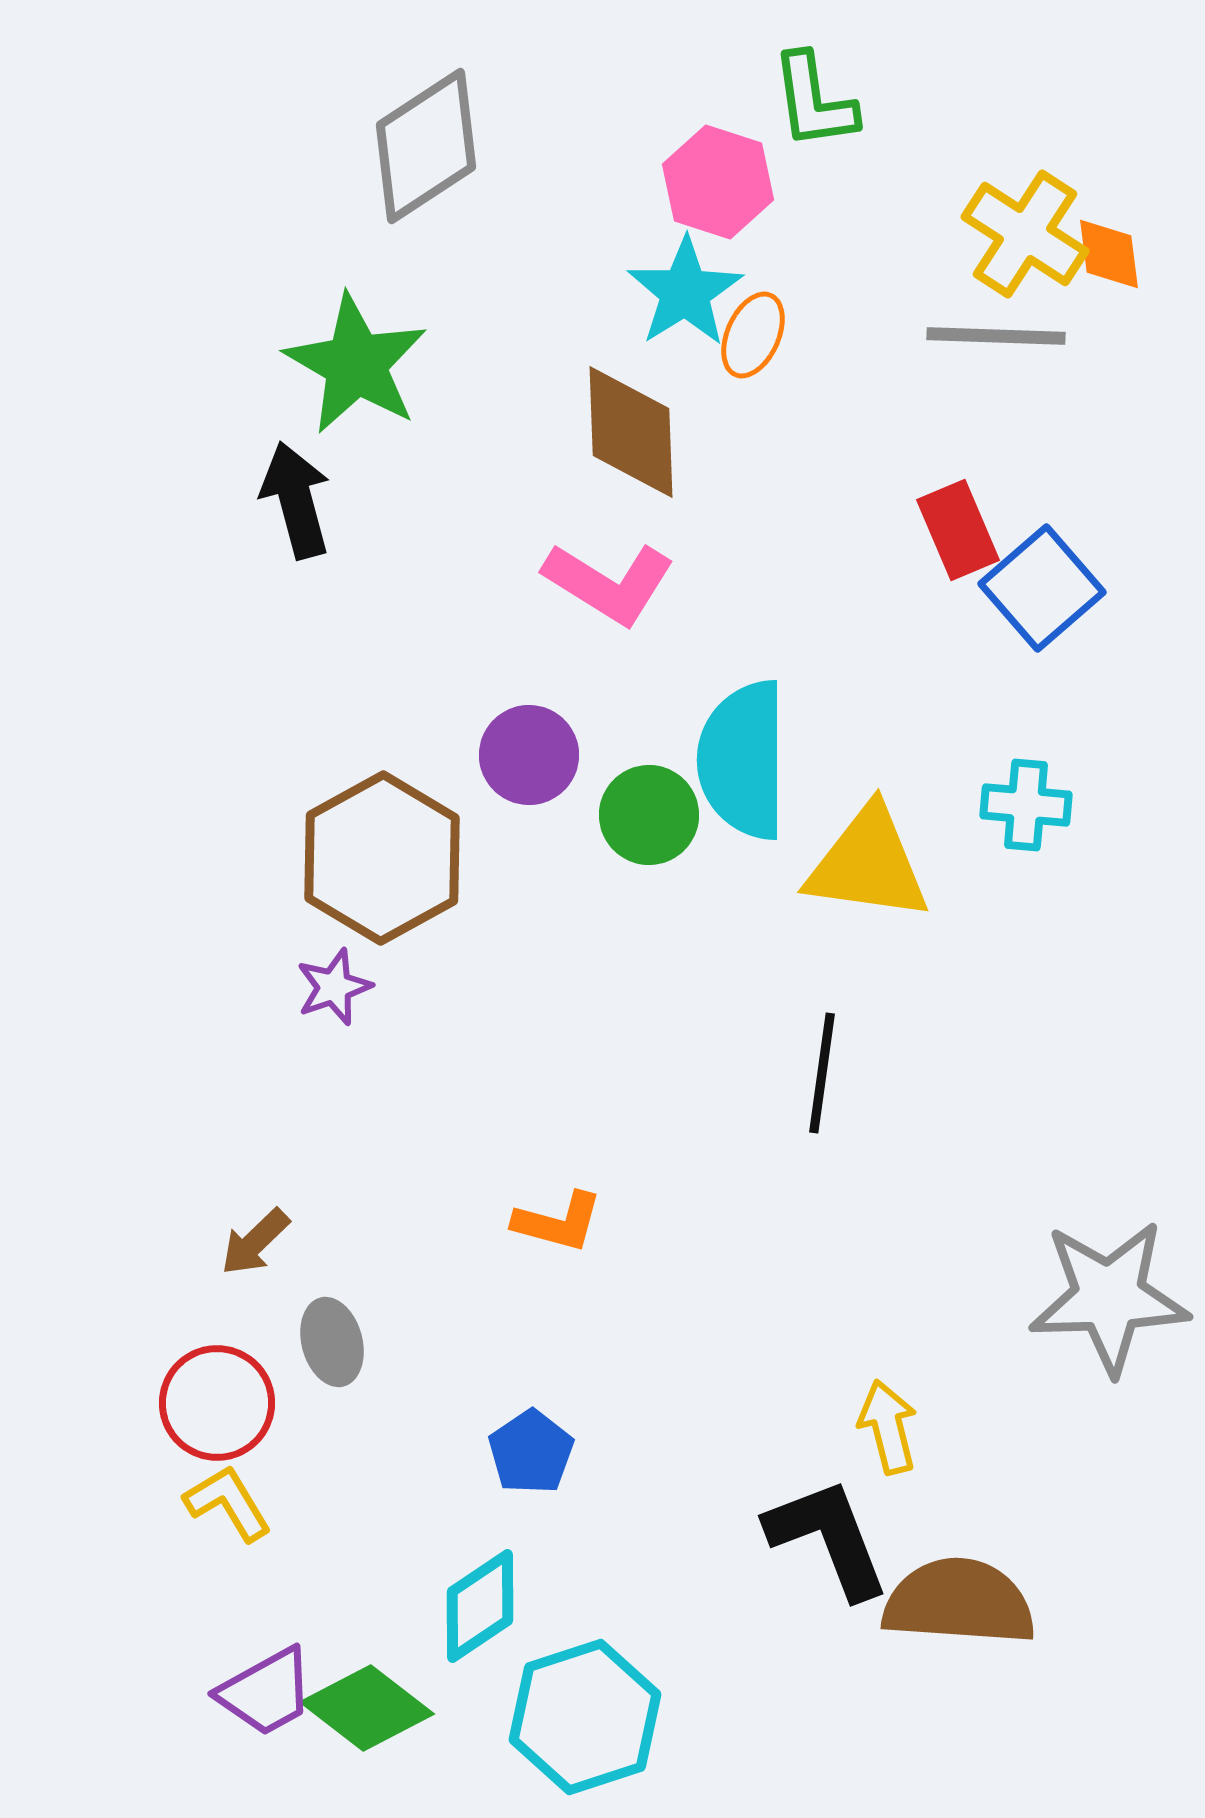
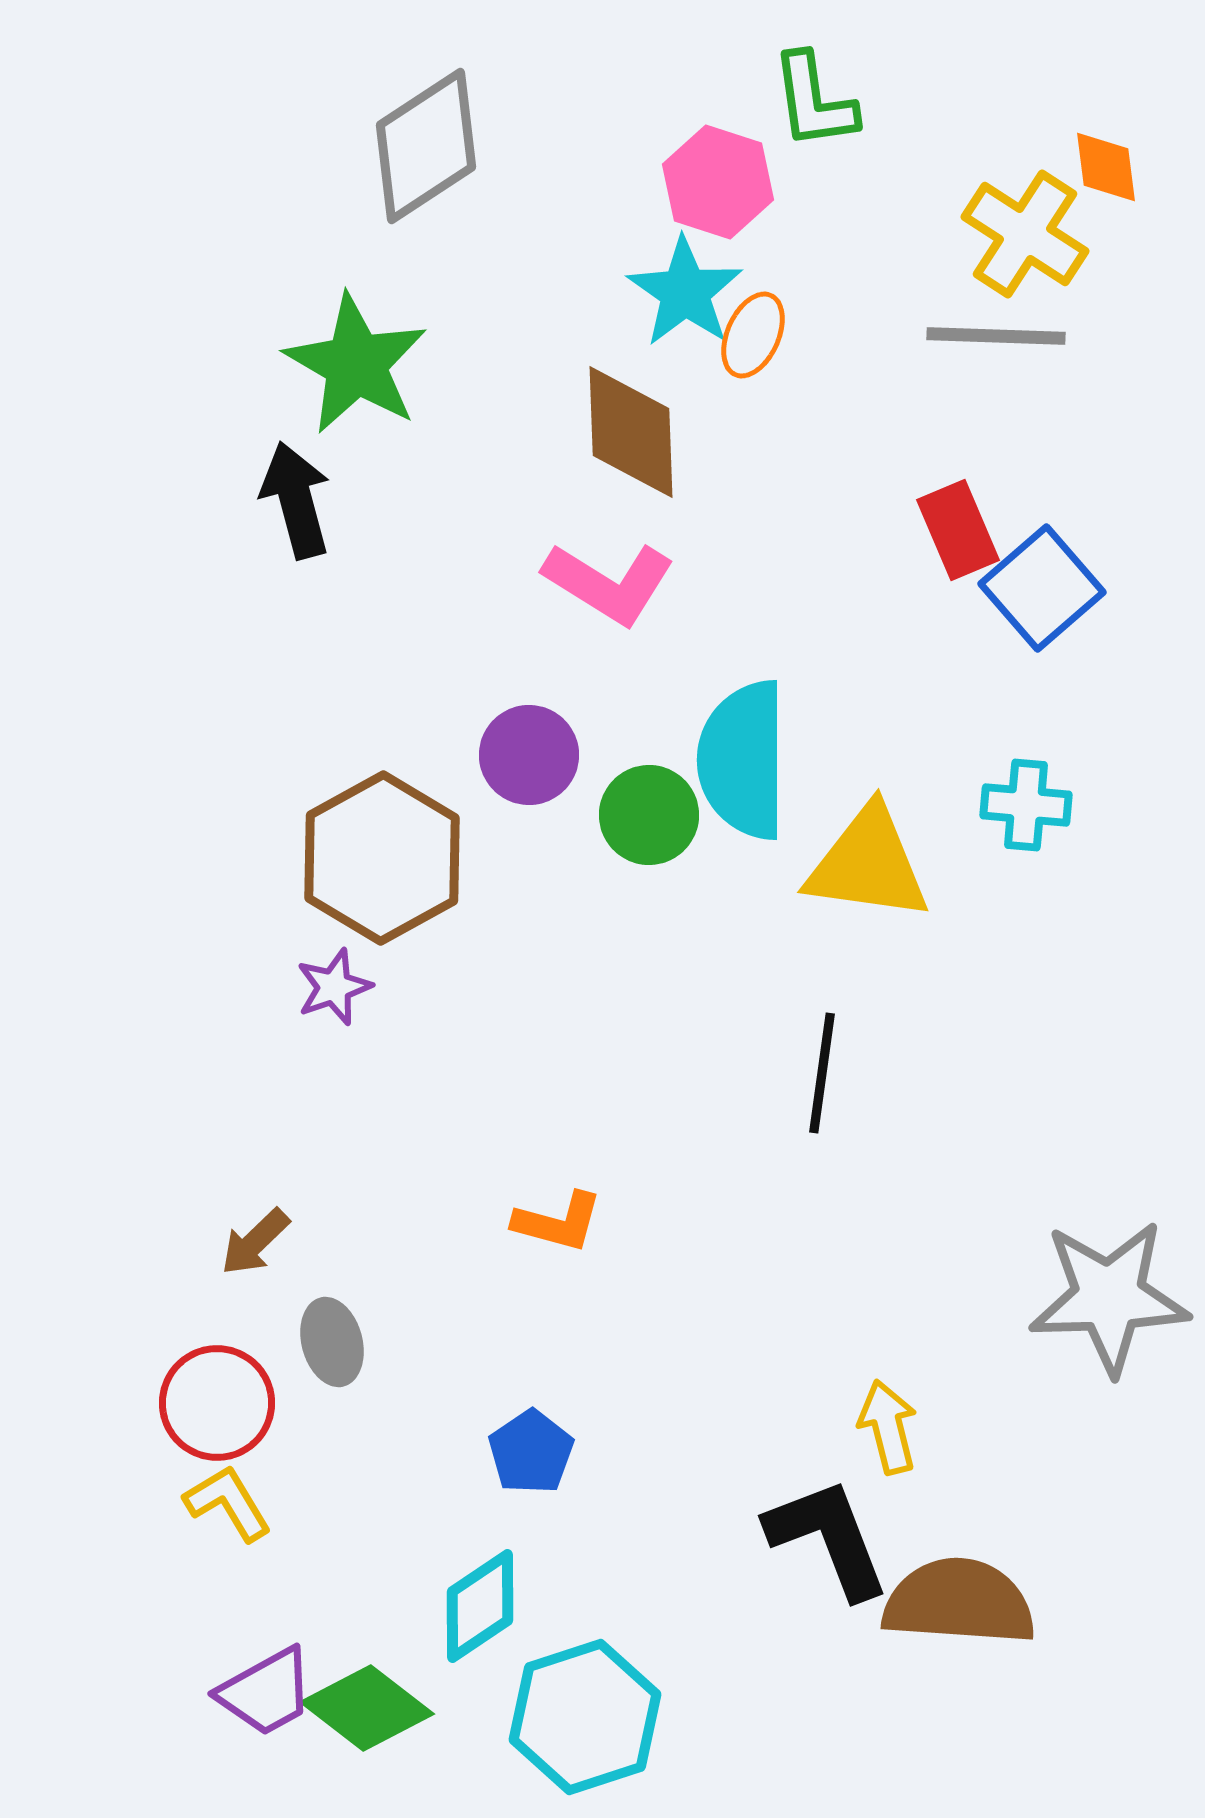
orange diamond: moved 3 px left, 87 px up
cyan star: rotated 5 degrees counterclockwise
